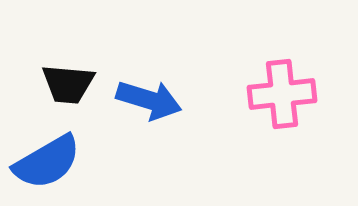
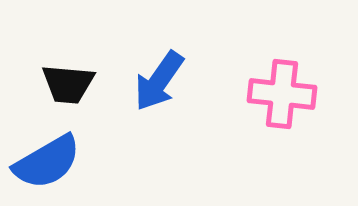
pink cross: rotated 12 degrees clockwise
blue arrow: moved 10 px right, 19 px up; rotated 108 degrees clockwise
